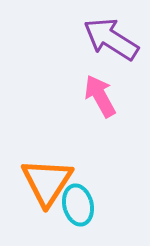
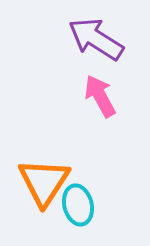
purple arrow: moved 15 px left
orange triangle: moved 3 px left
